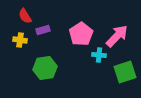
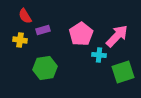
green square: moved 2 px left
